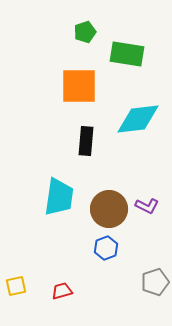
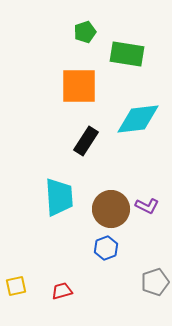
black rectangle: rotated 28 degrees clockwise
cyan trapezoid: rotated 12 degrees counterclockwise
brown circle: moved 2 px right
